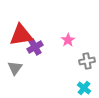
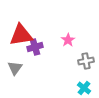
purple cross: rotated 14 degrees clockwise
gray cross: moved 1 px left
